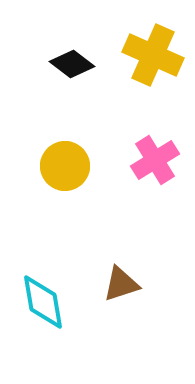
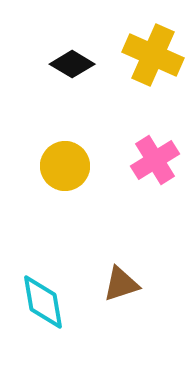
black diamond: rotated 6 degrees counterclockwise
